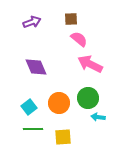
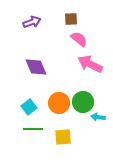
green circle: moved 5 px left, 4 px down
